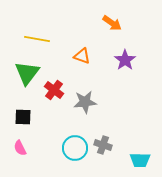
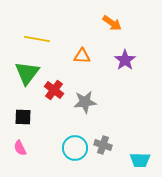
orange triangle: rotated 18 degrees counterclockwise
